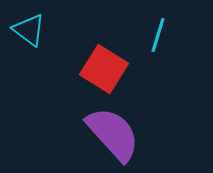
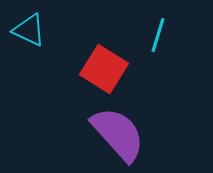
cyan triangle: rotated 12 degrees counterclockwise
purple semicircle: moved 5 px right
